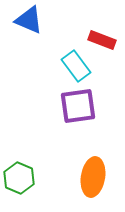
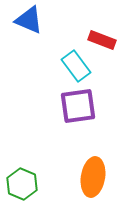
green hexagon: moved 3 px right, 6 px down
